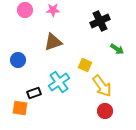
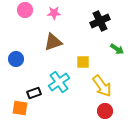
pink star: moved 1 px right, 3 px down
blue circle: moved 2 px left, 1 px up
yellow square: moved 2 px left, 3 px up; rotated 24 degrees counterclockwise
